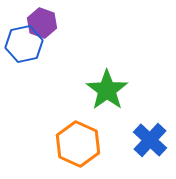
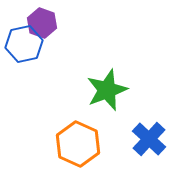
green star: rotated 15 degrees clockwise
blue cross: moved 1 px left, 1 px up
